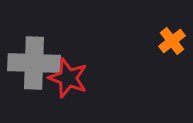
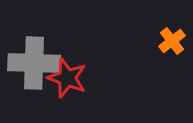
red star: moved 1 px left
